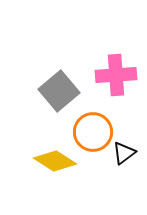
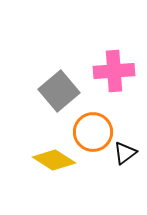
pink cross: moved 2 px left, 4 px up
black triangle: moved 1 px right
yellow diamond: moved 1 px left, 1 px up
